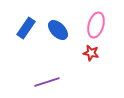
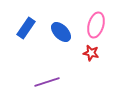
blue ellipse: moved 3 px right, 2 px down
